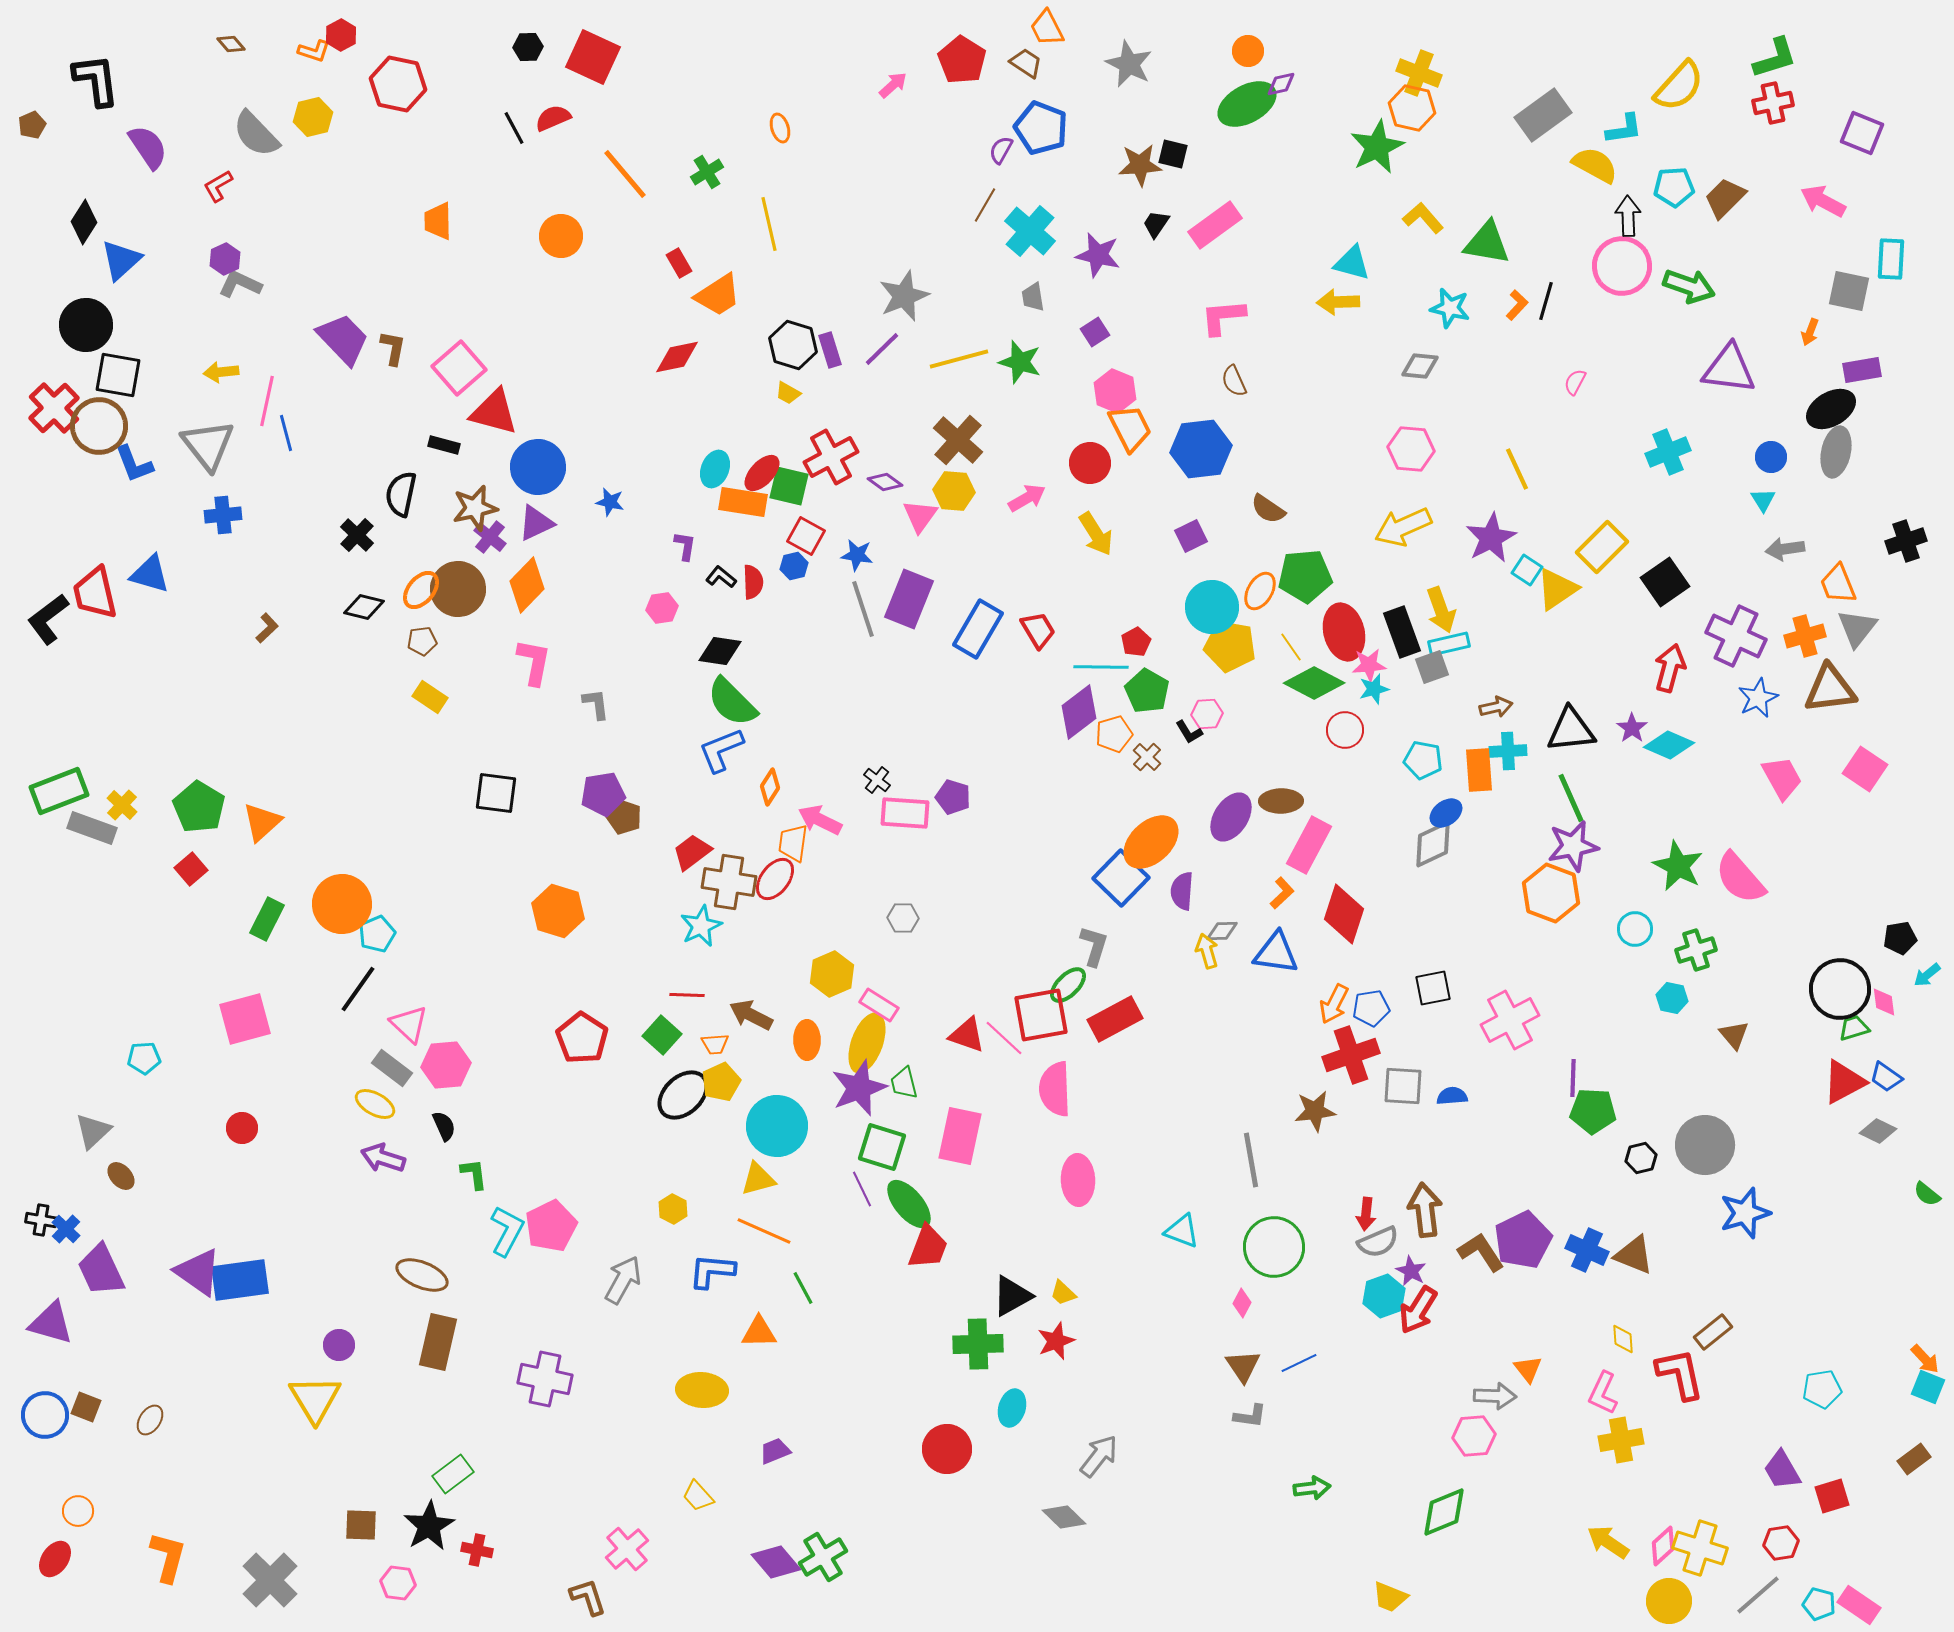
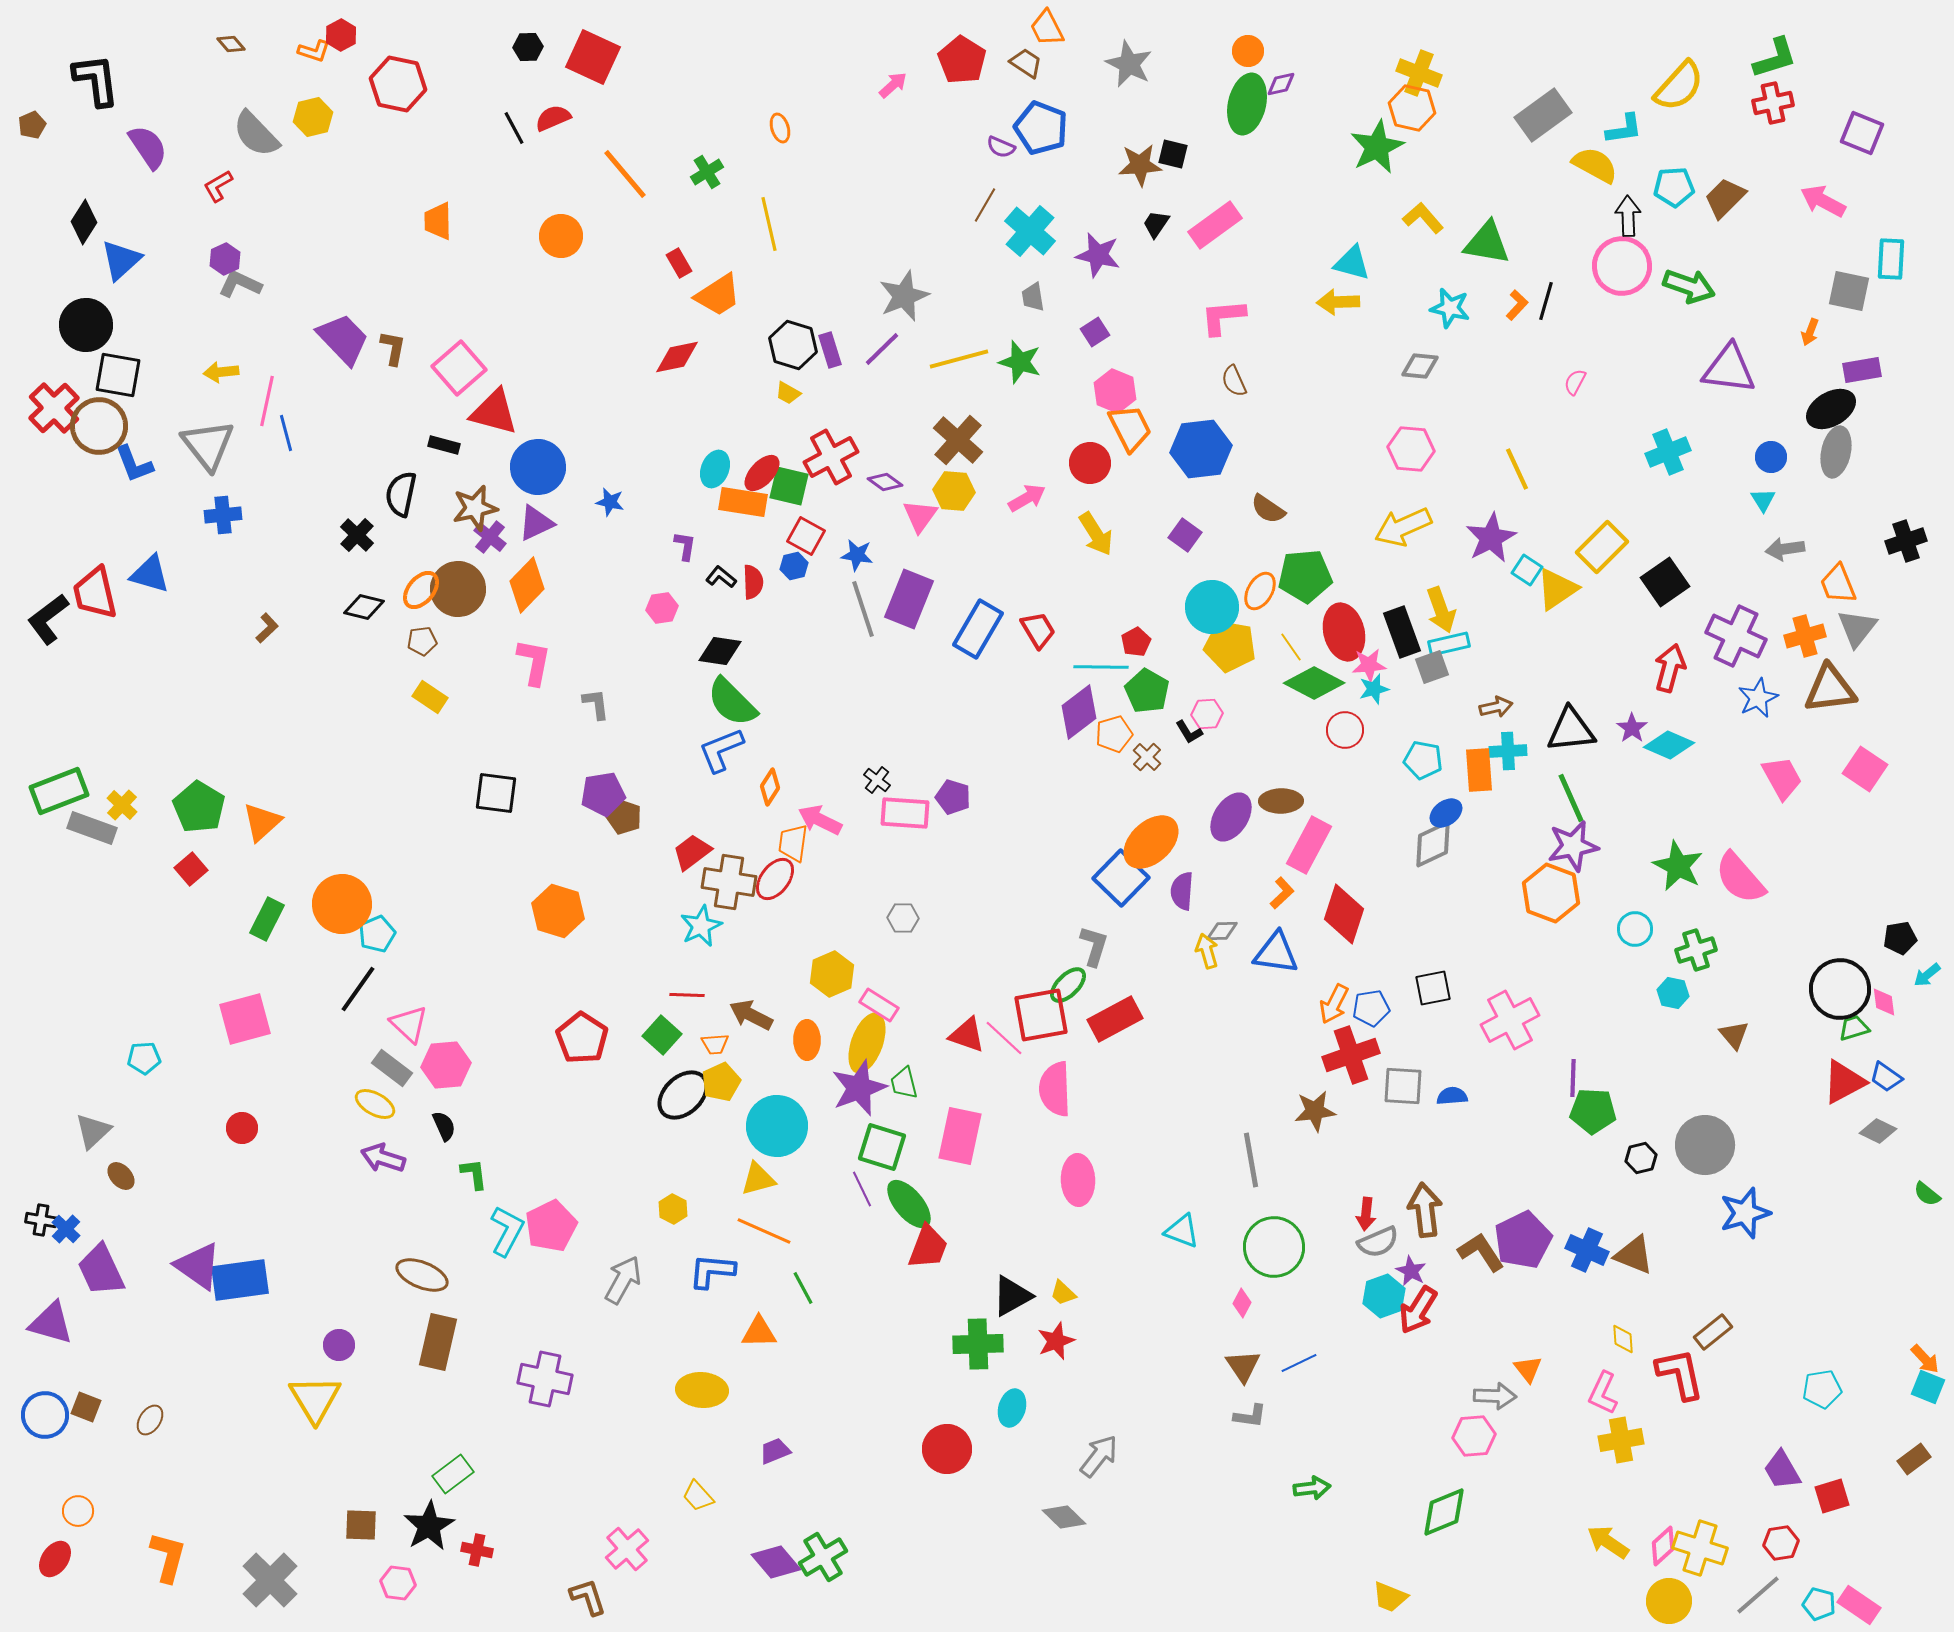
green ellipse at (1247, 104): rotated 48 degrees counterclockwise
purple semicircle at (1001, 150): moved 3 px up; rotated 96 degrees counterclockwise
purple square at (1191, 536): moved 6 px left, 1 px up; rotated 28 degrees counterclockwise
cyan hexagon at (1672, 998): moved 1 px right, 5 px up
purple triangle at (198, 1272): moved 6 px up
